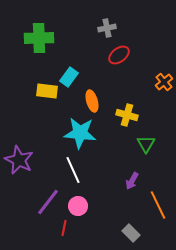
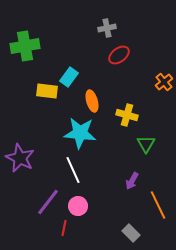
green cross: moved 14 px left, 8 px down; rotated 8 degrees counterclockwise
purple star: moved 1 px right, 2 px up
